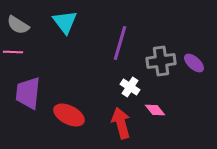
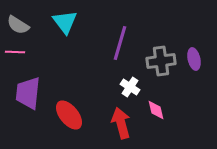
pink line: moved 2 px right
purple ellipse: moved 4 px up; rotated 35 degrees clockwise
pink diamond: moved 1 px right; rotated 25 degrees clockwise
red ellipse: rotated 24 degrees clockwise
